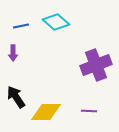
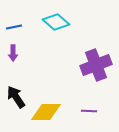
blue line: moved 7 px left, 1 px down
